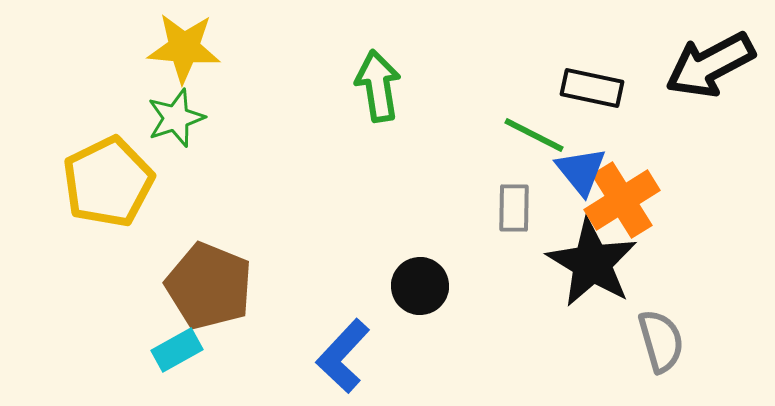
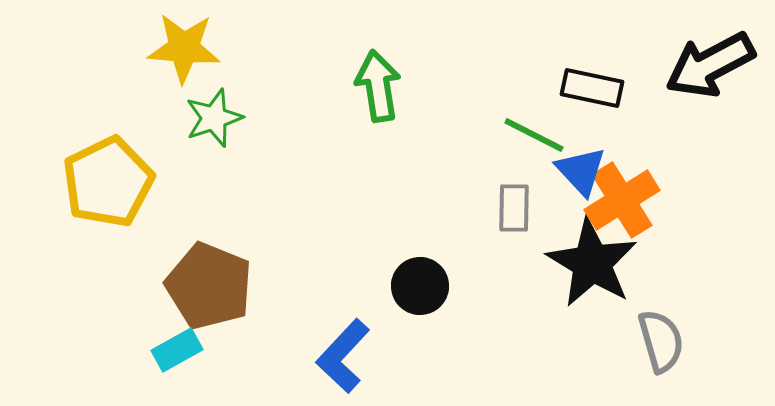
green star: moved 38 px right
blue triangle: rotated 4 degrees counterclockwise
